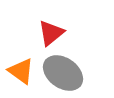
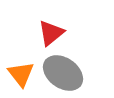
orange triangle: moved 3 px down; rotated 16 degrees clockwise
